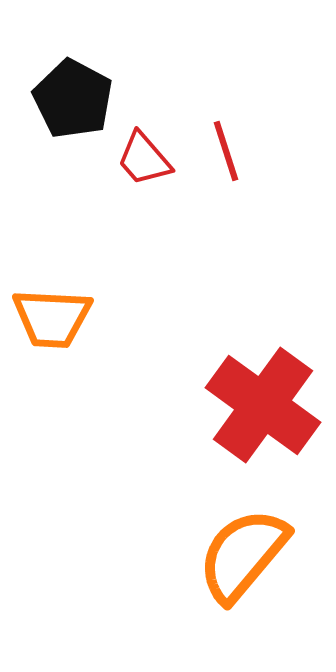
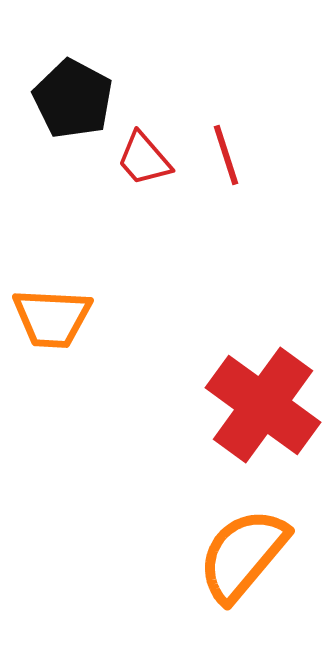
red line: moved 4 px down
